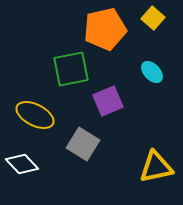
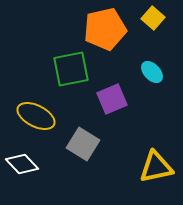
purple square: moved 4 px right, 2 px up
yellow ellipse: moved 1 px right, 1 px down
